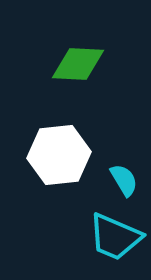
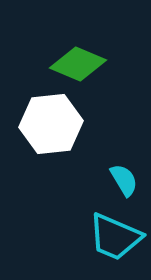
green diamond: rotated 20 degrees clockwise
white hexagon: moved 8 px left, 31 px up
